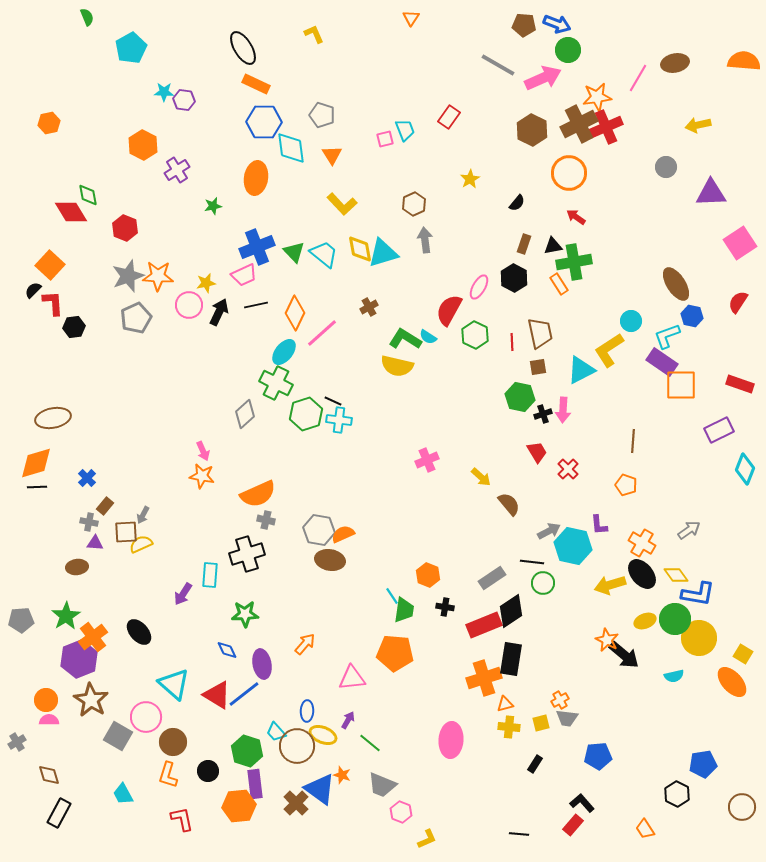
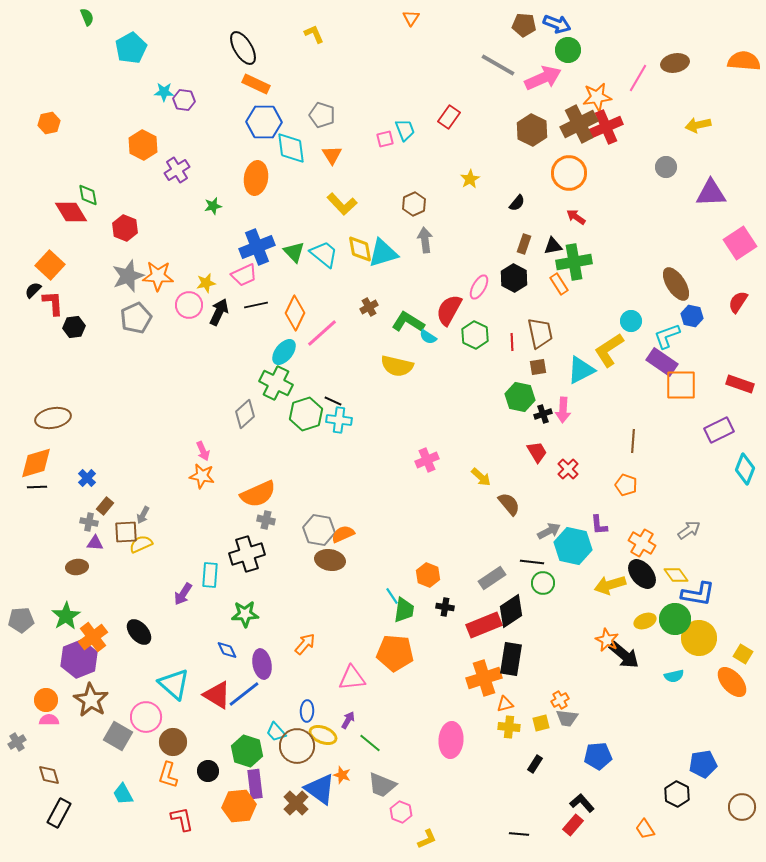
green L-shape at (405, 339): moved 3 px right, 17 px up
